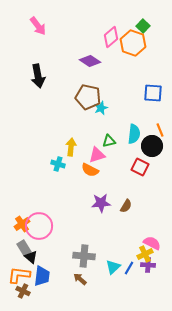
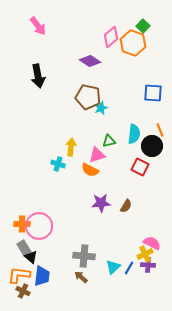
orange cross: rotated 35 degrees clockwise
brown arrow: moved 1 px right, 2 px up
